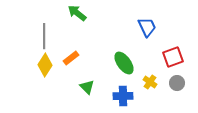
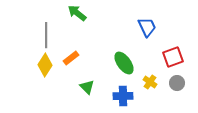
gray line: moved 2 px right, 1 px up
